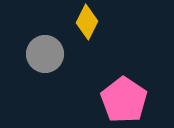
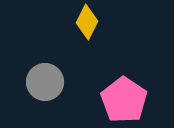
gray circle: moved 28 px down
